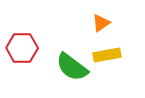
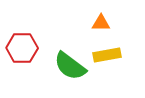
orange triangle: rotated 36 degrees clockwise
green semicircle: moved 2 px left, 1 px up
